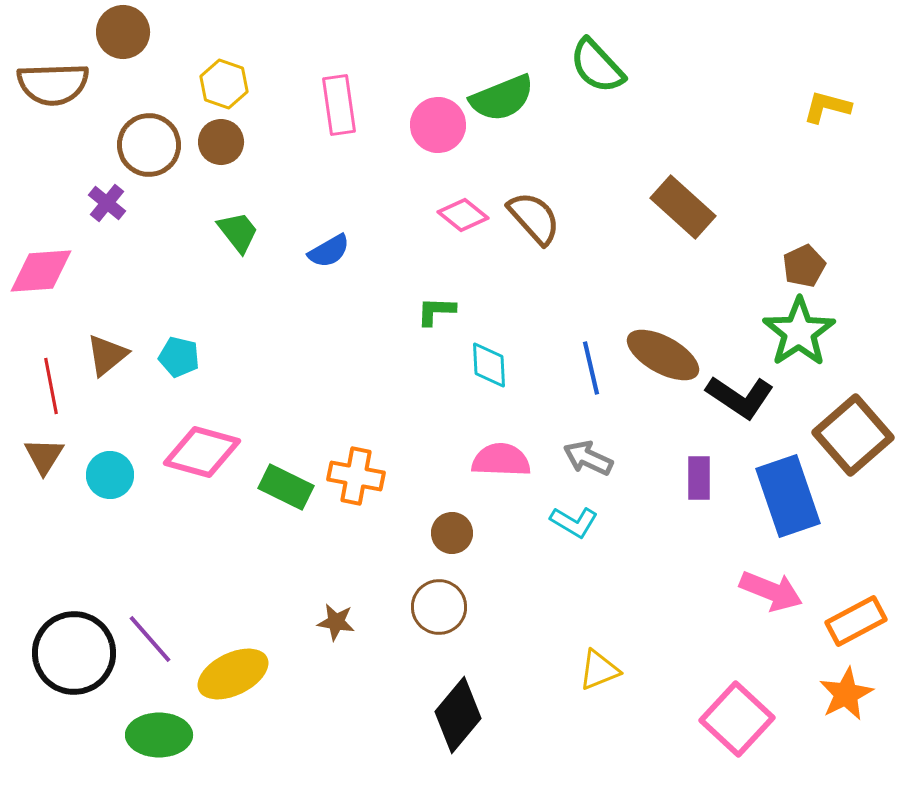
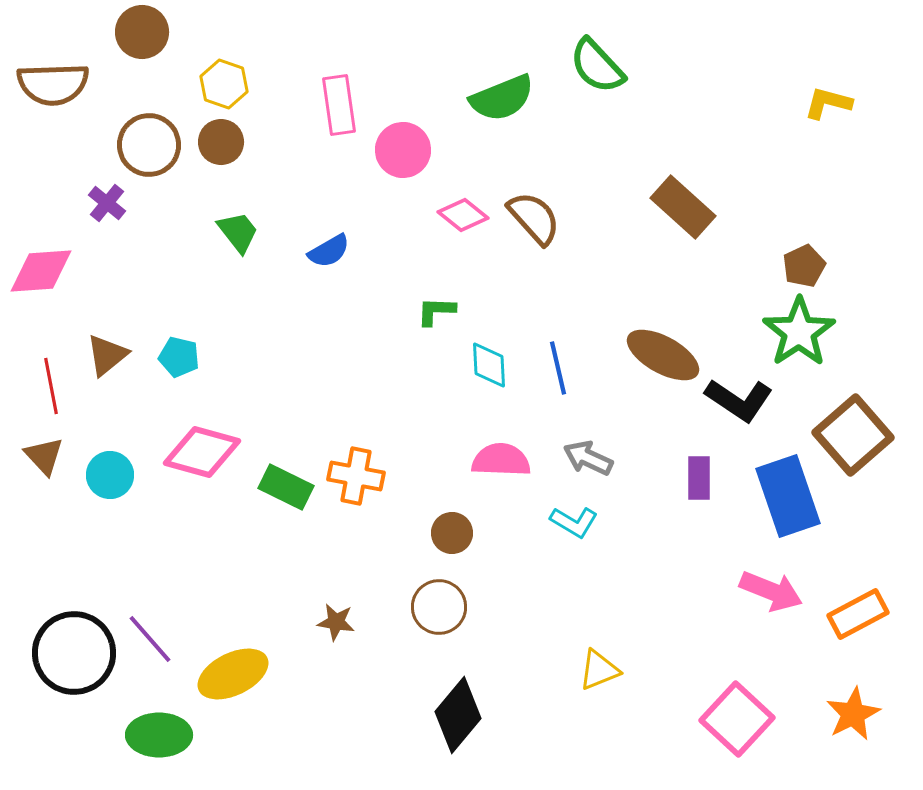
brown circle at (123, 32): moved 19 px right
yellow L-shape at (827, 107): moved 1 px right, 4 px up
pink circle at (438, 125): moved 35 px left, 25 px down
blue line at (591, 368): moved 33 px left
black L-shape at (740, 397): moved 1 px left, 3 px down
brown triangle at (44, 456): rotated 15 degrees counterclockwise
orange rectangle at (856, 621): moved 2 px right, 7 px up
orange star at (846, 694): moved 7 px right, 20 px down
